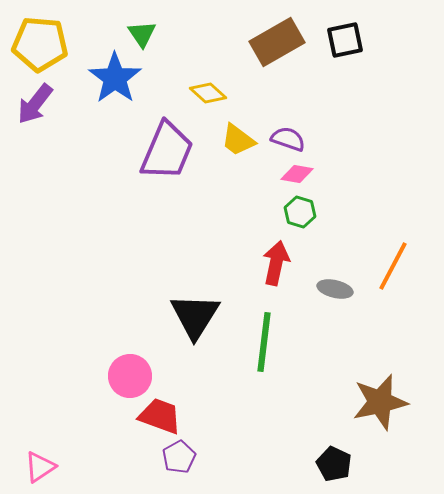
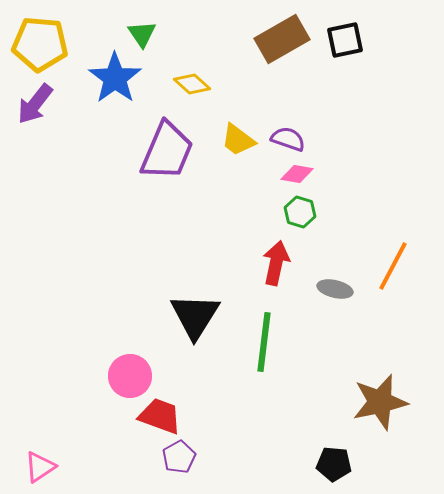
brown rectangle: moved 5 px right, 3 px up
yellow diamond: moved 16 px left, 9 px up
black pentagon: rotated 20 degrees counterclockwise
